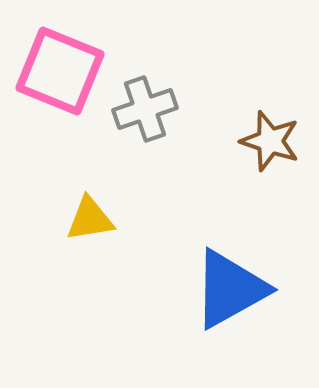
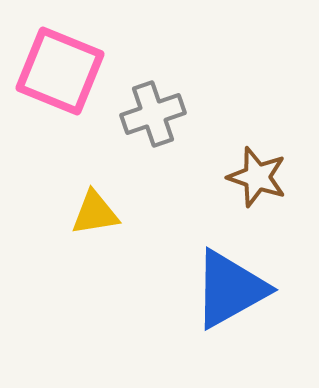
gray cross: moved 8 px right, 5 px down
brown star: moved 13 px left, 36 px down
yellow triangle: moved 5 px right, 6 px up
